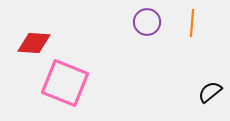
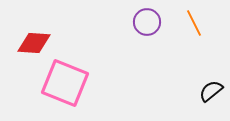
orange line: moved 2 px right; rotated 32 degrees counterclockwise
black semicircle: moved 1 px right, 1 px up
